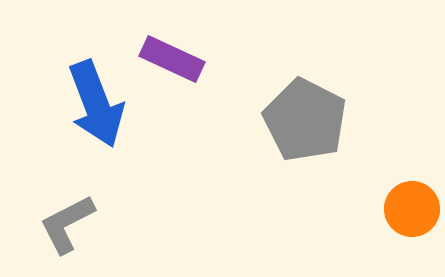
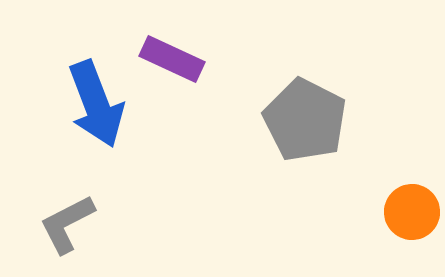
orange circle: moved 3 px down
